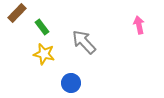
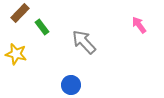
brown rectangle: moved 3 px right
pink arrow: rotated 24 degrees counterclockwise
yellow star: moved 28 px left
blue circle: moved 2 px down
